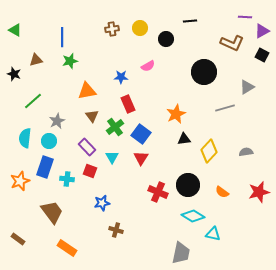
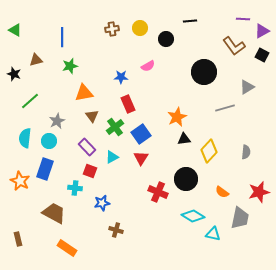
purple line at (245, 17): moved 2 px left, 2 px down
brown L-shape at (232, 43): moved 2 px right, 3 px down; rotated 30 degrees clockwise
green star at (70, 61): moved 5 px down
orange triangle at (87, 91): moved 3 px left, 2 px down
green line at (33, 101): moved 3 px left
orange star at (176, 114): moved 1 px right, 3 px down
blue square at (141, 134): rotated 18 degrees clockwise
gray semicircle at (246, 152): rotated 104 degrees clockwise
cyan triangle at (112, 157): rotated 32 degrees clockwise
blue rectangle at (45, 167): moved 2 px down
cyan cross at (67, 179): moved 8 px right, 9 px down
orange star at (20, 181): rotated 24 degrees counterclockwise
black circle at (188, 185): moved 2 px left, 6 px up
brown trapezoid at (52, 212): moved 2 px right, 1 px down; rotated 25 degrees counterclockwise
brown rectangle at (18, 239): rotated 40 degrees clockwise
gray trapezoid at (181, 253): moved 59 px right, 35 px up
